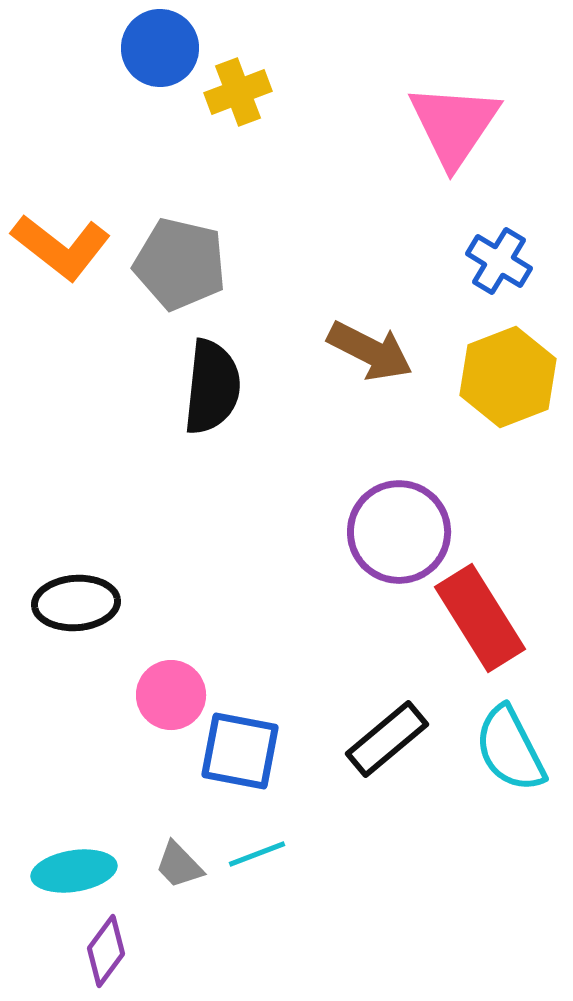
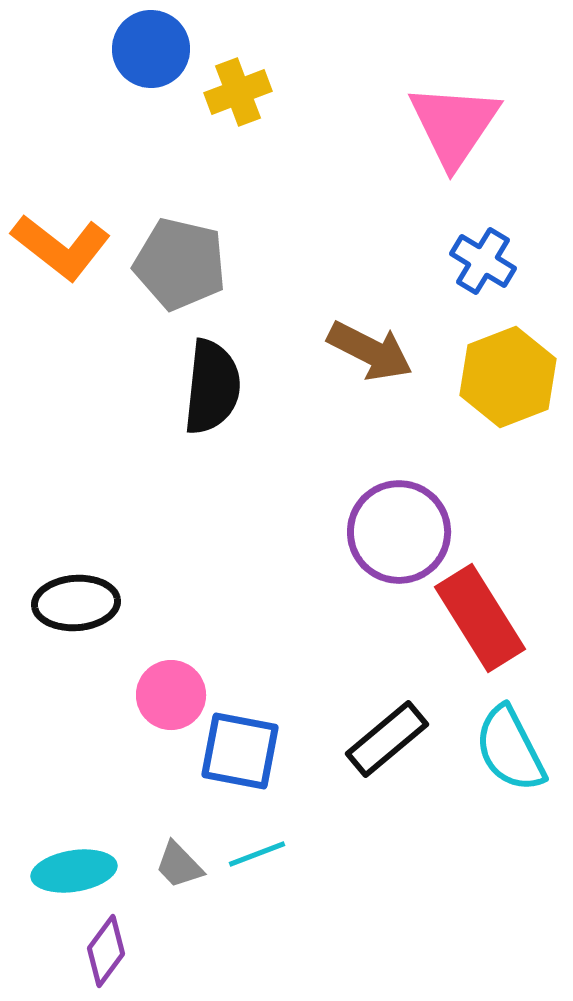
blue circle: moved 9 px left, 1 px down
blue cross: moved 16 px left
